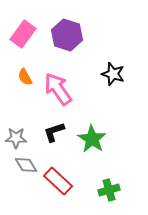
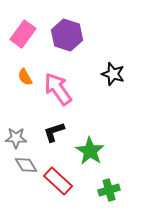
green star: moved 2 px left, 12 px down
